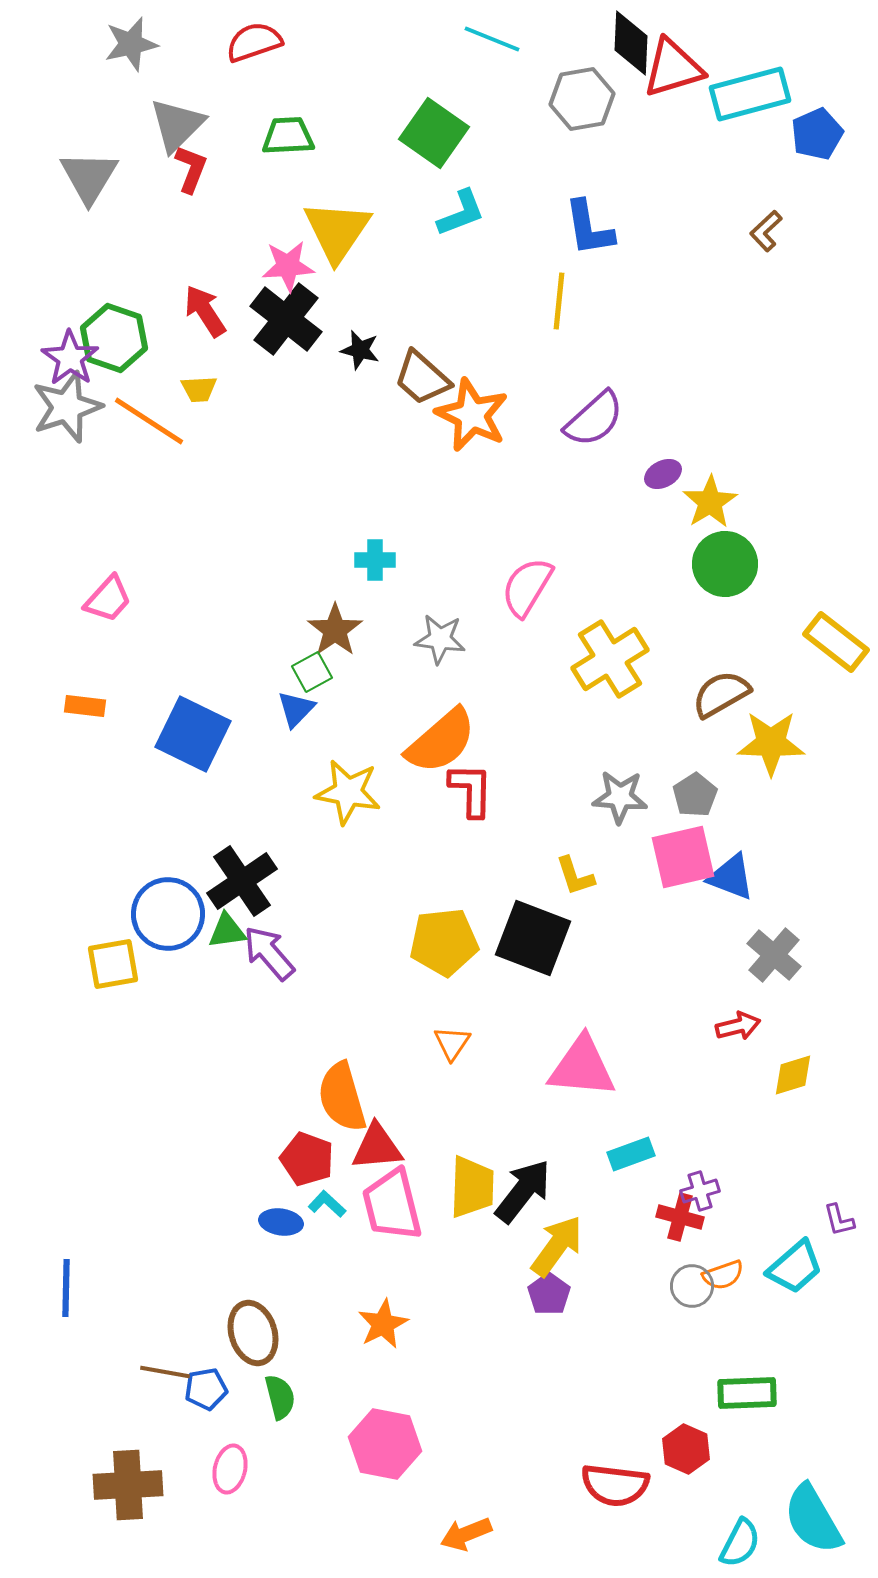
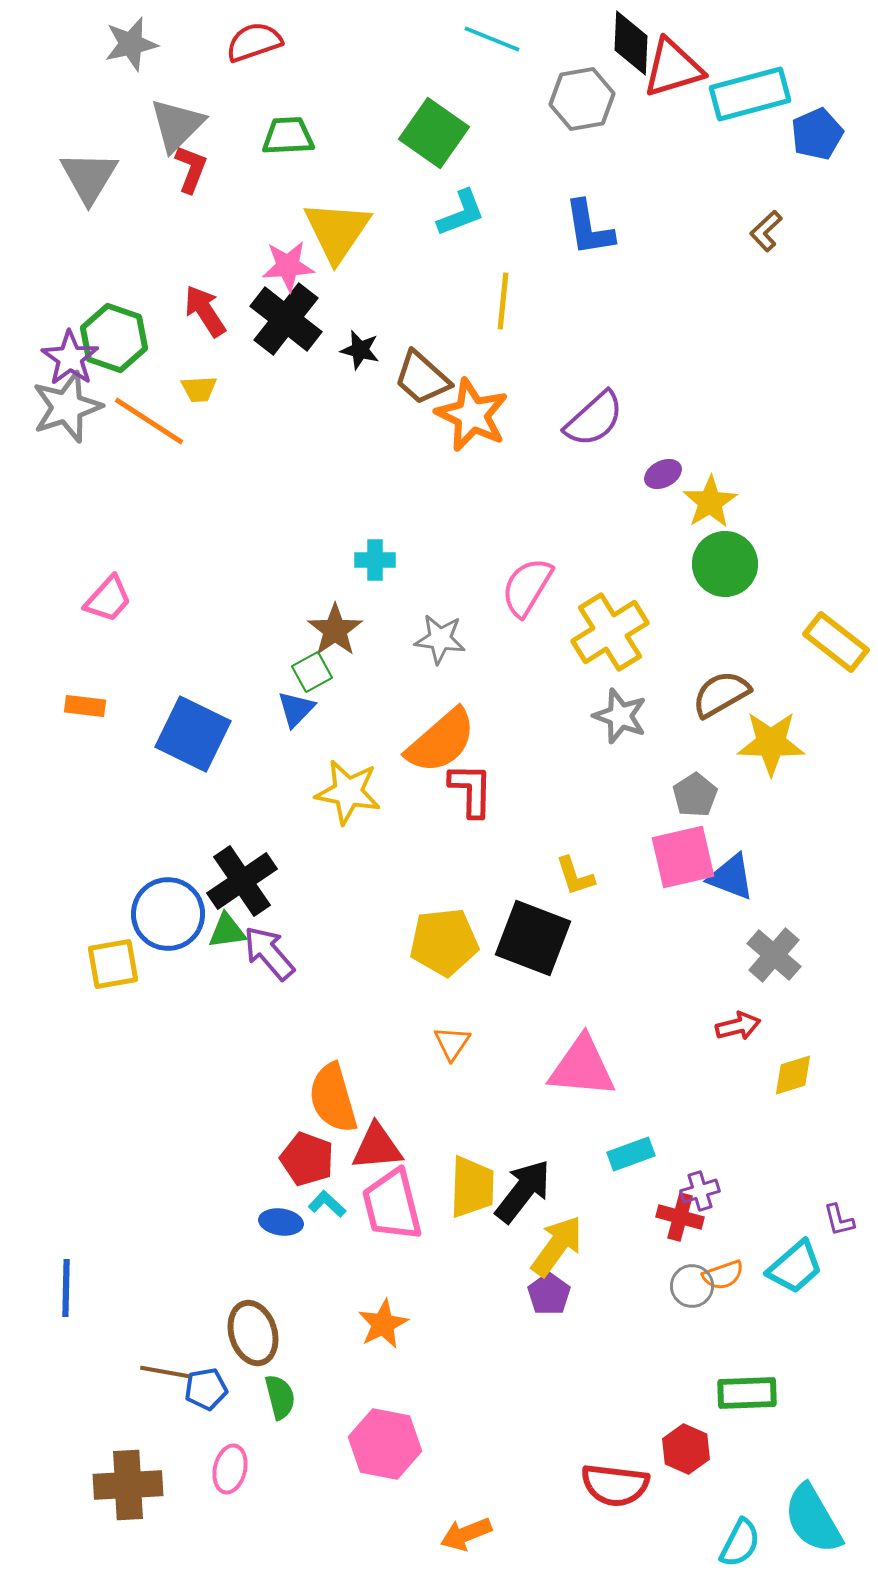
yellow line at (559, 301): moved 56 px left
yellow cross at (610, 659): moved 27 px up
gray star at (620, 797): moved 81 px up; rotated 16 degrees clockwise
orange semicircle at (342, 1097): moved 9 px left, 1 px down
